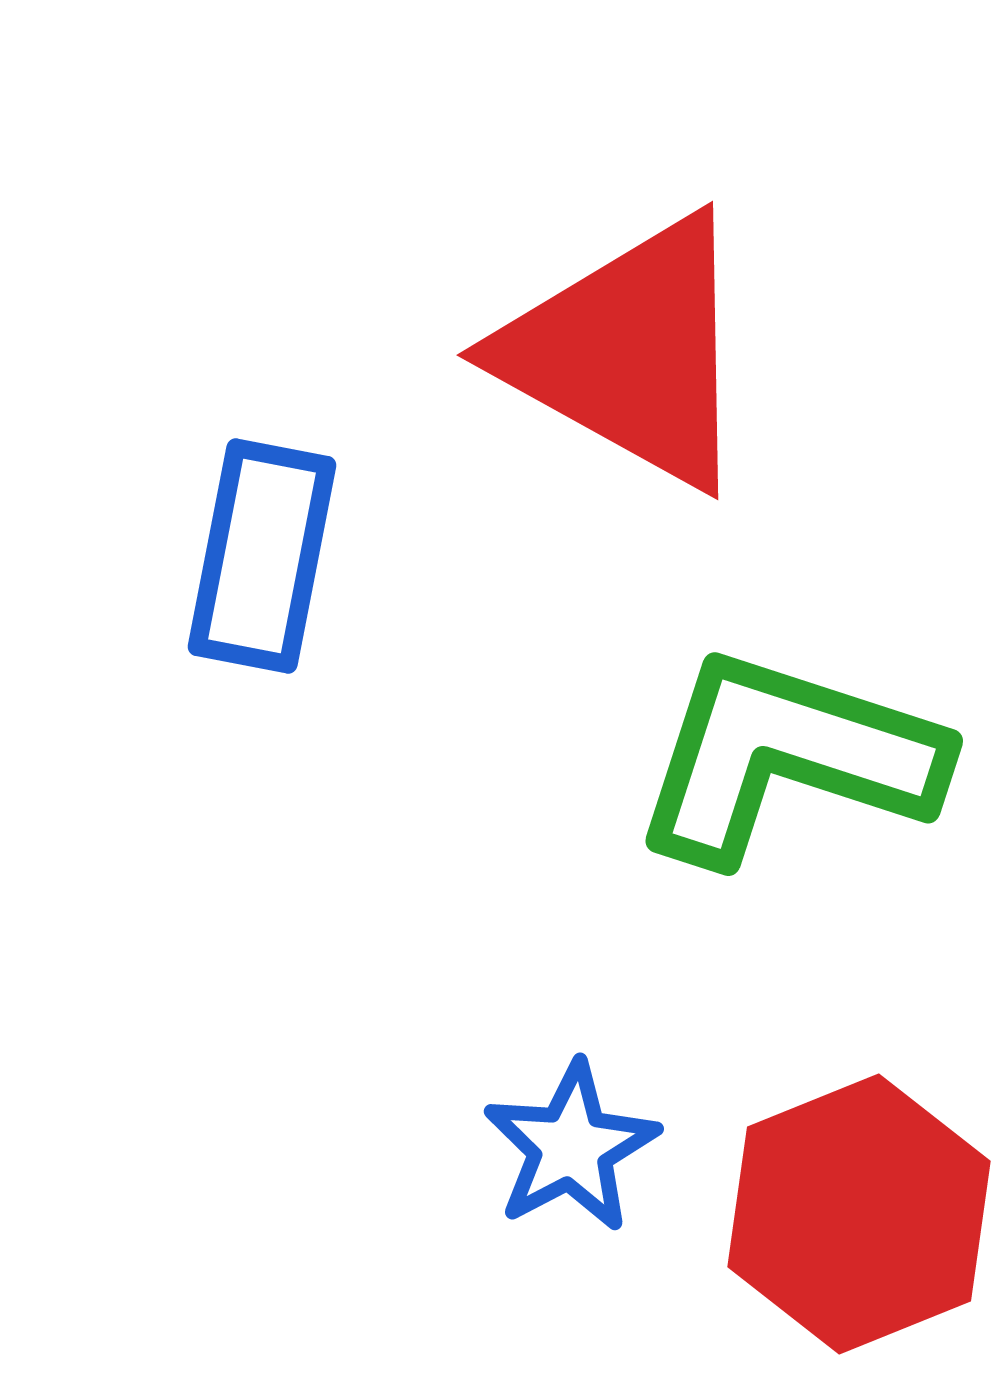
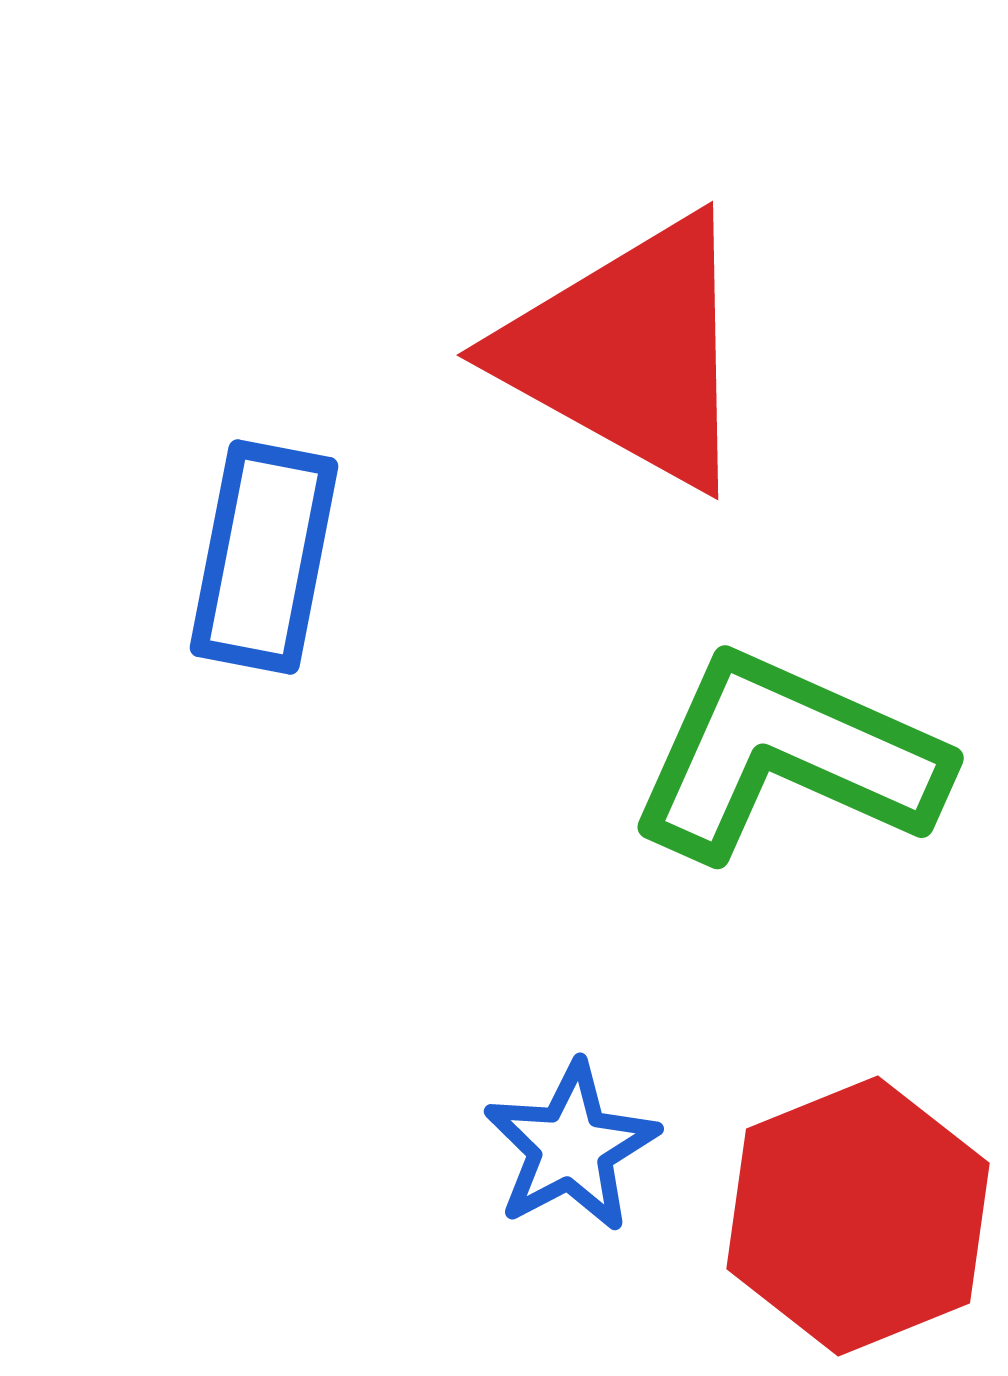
blue rectangle: moved 2 px right, 1 px down
green L-shape: rotated 6 degrees clockwise
red hexagon: moved 1 px left, 2 px down
